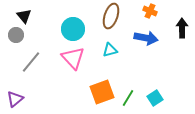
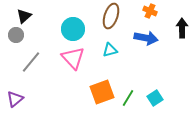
black triangle: rotated 28 degrees clockwise
